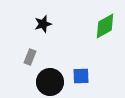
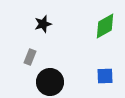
blue square: moved 24 px right
